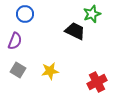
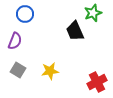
green star: moved 1 px right, 1 px up
black trapezoid: rotated 140 degrees counterclockwise
